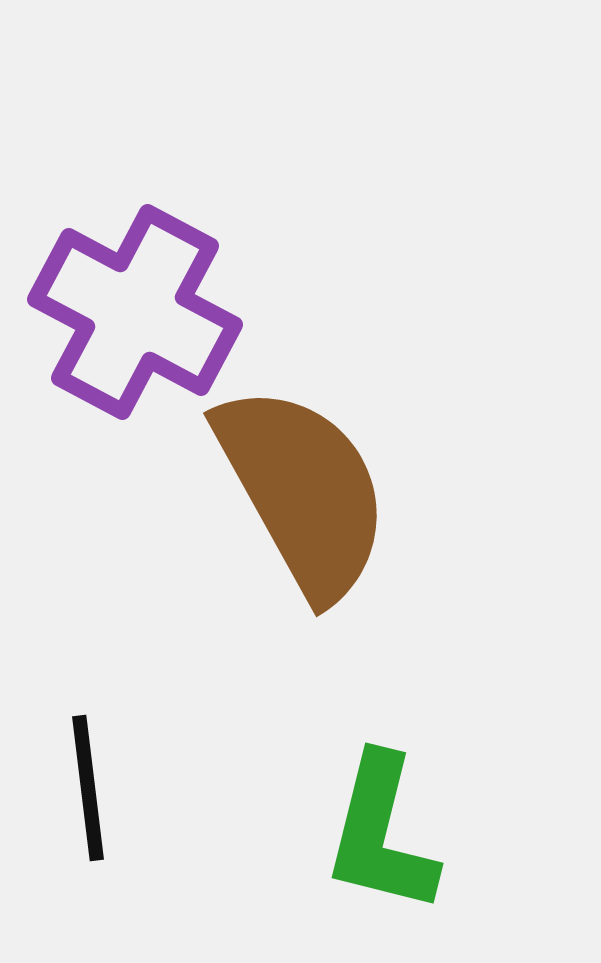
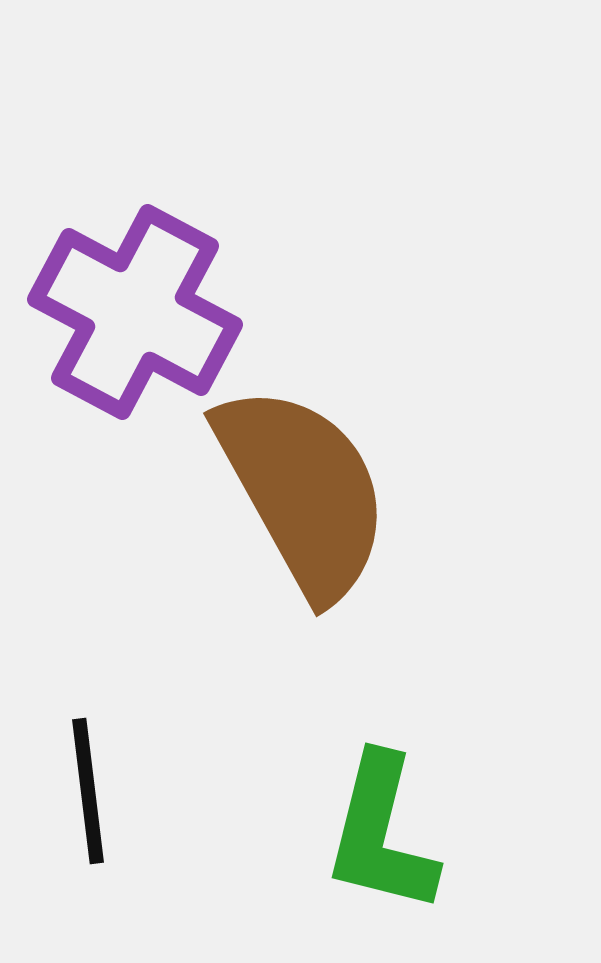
black line: moved 3 px down
